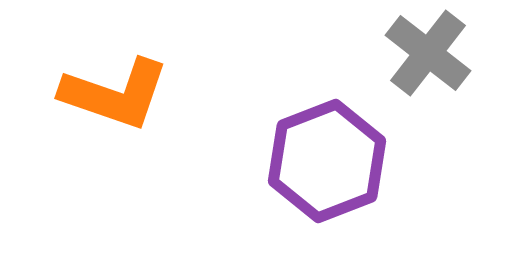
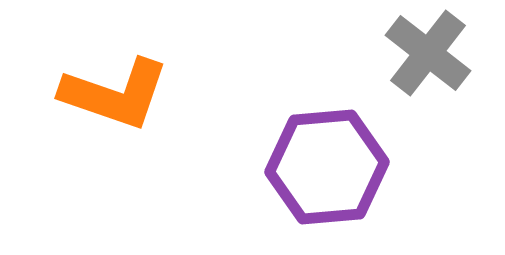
purple hexagon: moved 6 px down; rotated 16 degrees clockwise
